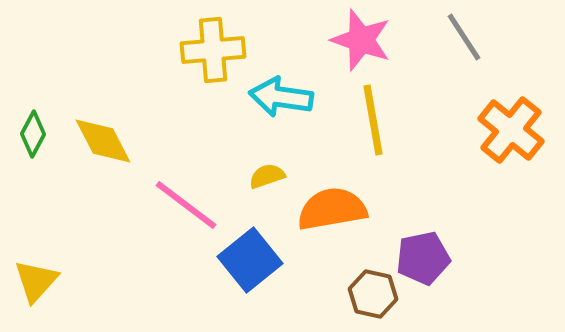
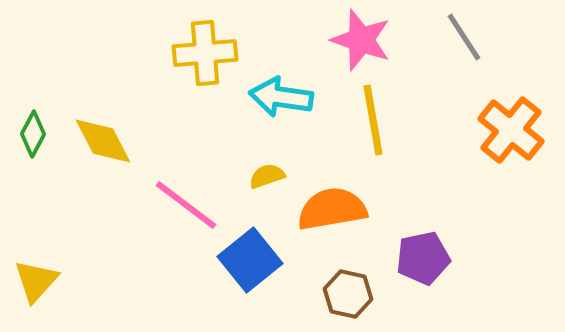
yellow cross: moved 8 px left, 3 px down
brown hexagon: moved 25 px left
